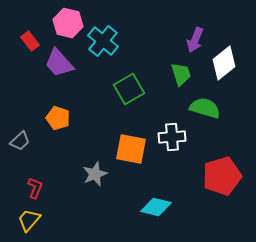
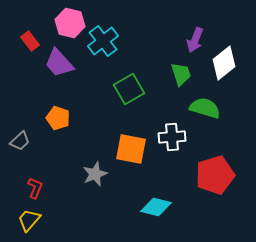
pink hexagon: moved 2 px right
cyan cross: rotated 12 degrees clockwise
red pentagon: moved 7 px left, 1 px up
